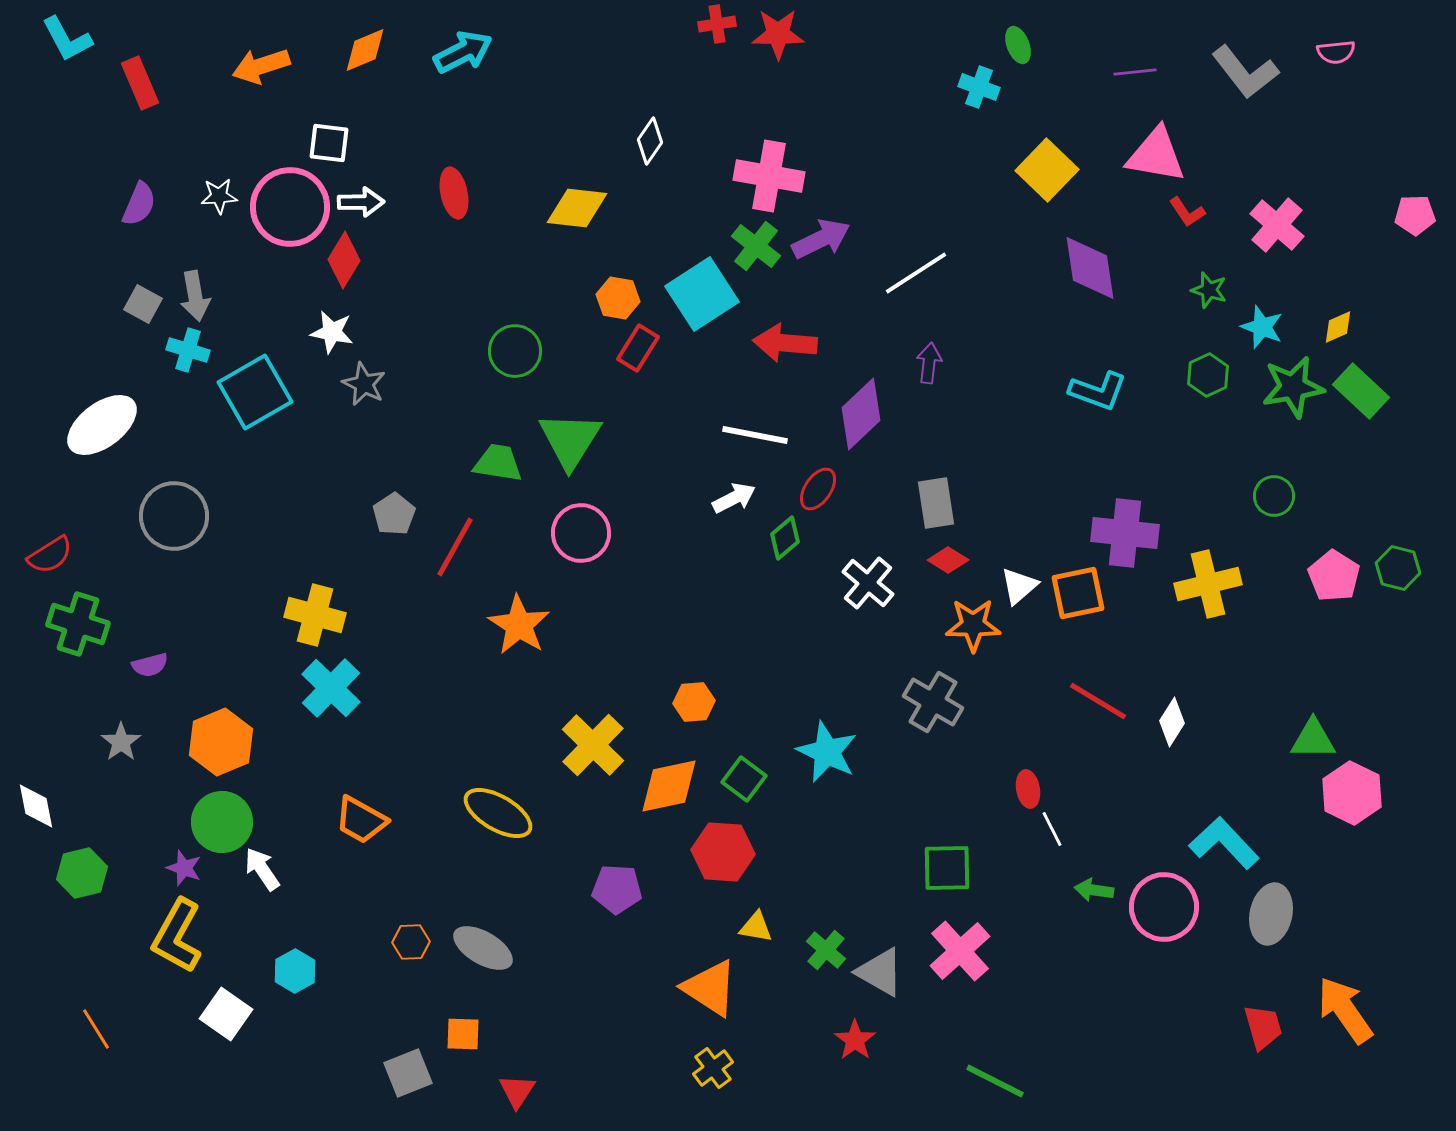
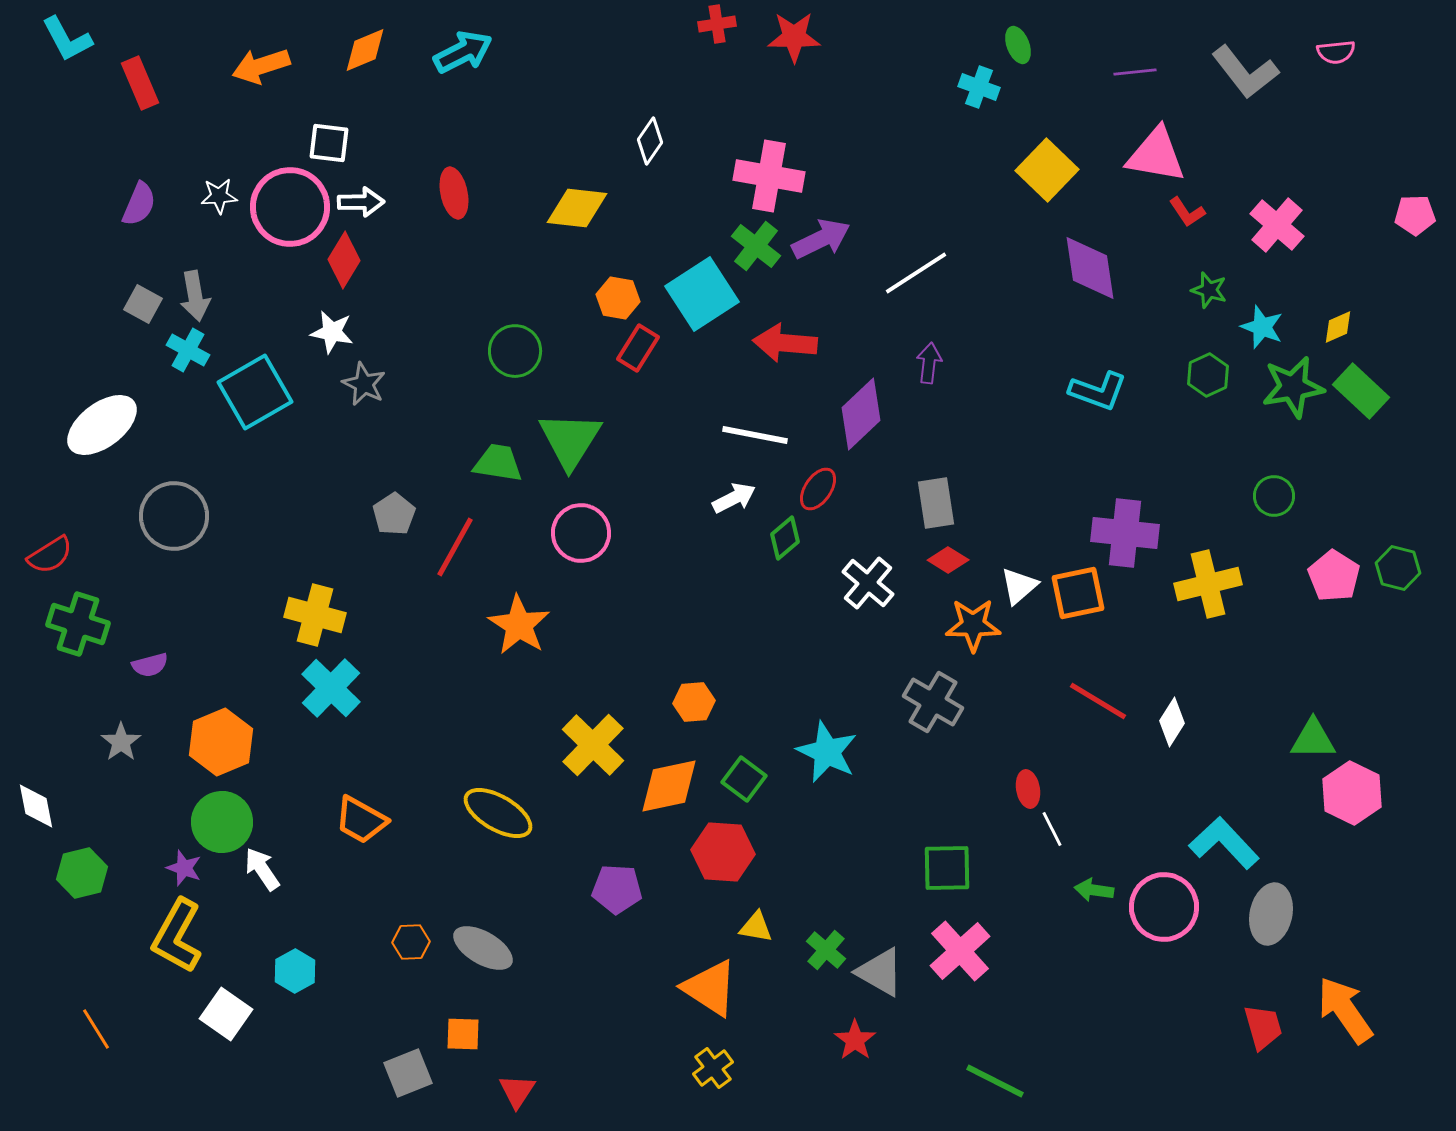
red star at (778, 34): moved 16 px right, 3 px down
cyan cross at (188, 350): rotated 12 degrees clockwise
